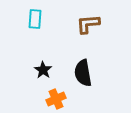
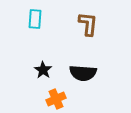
brown L-shape: rotated 100 degrees clockwise
black semicircle: rotated 76 degrees counterclockwise
